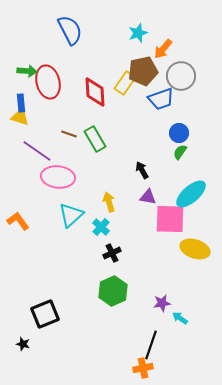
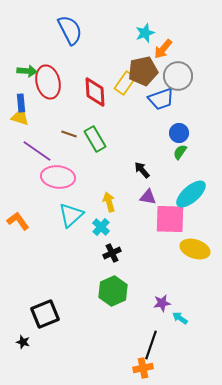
cyan star: moved 7 px right
gray circle: moved 3 px left
black arrow: rotated 12 degrees counterclockwise
black star: moved 2 px up
